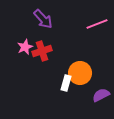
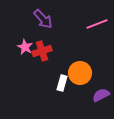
pink star: rotated 21 degrees counterclockwise
white rectangle: moved 4 px left
